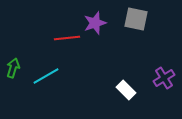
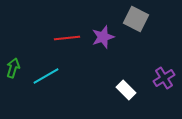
gray square: rotated 15 degrees clockwise
purple star: moved 8 px right, 14 px down
